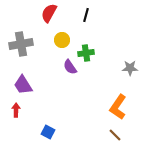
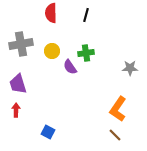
red semicircle: moved 2 px right; rotated 30 degrees counterclockwise
yellow circle: moved 10 px left, 11 px down
purple trapezoid: moved 5 px left, 1 px up; rotated 15 degrees clockwise
orange L-shape: moved 2 px down
